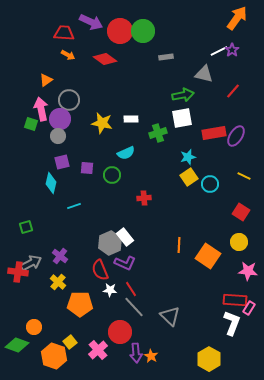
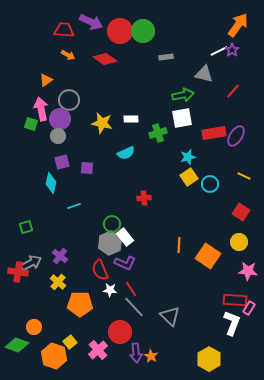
orange arrow at (237, 18): moved 1 px right, 7 px down
red trapezoid at (64, 33): moved 3 px up
green circle at (112, 175): moved 49 px down
